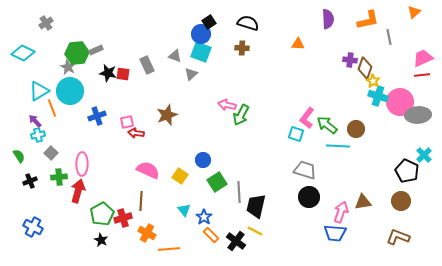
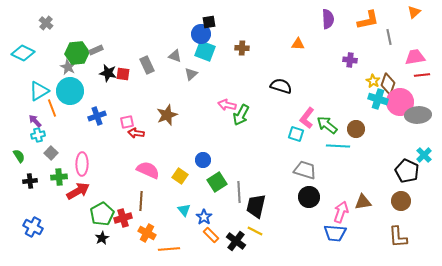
black square at (209, 22): rotated 24 degrees clockwise
gray cross at (46, 23): rotated 16 degrees counterclockwise
black semicircle at (248, 23): moved 33 px right, 63 px down
cyan square at (201, 52): moved 4 px right, 1 px up
pink trapezoid at (423, 58): moved 8 px left, 1 px up; rotated 15 degrees clockwise
brown diamond at (365, 68): moved 23 px right, 16 px down
cyan cross at (378, 96): moved 3 px down
black cross at (30, 181): rotated 16 degrees clockwise
red arrow at (78, 191): rotated 45 degrees clockwise
brown L-shape at (398, 237): rotated 115 degrees counterclockwise
black star at (101, 240): moved 1 px right, 2 px up; rotated 16 degrees clockwise
